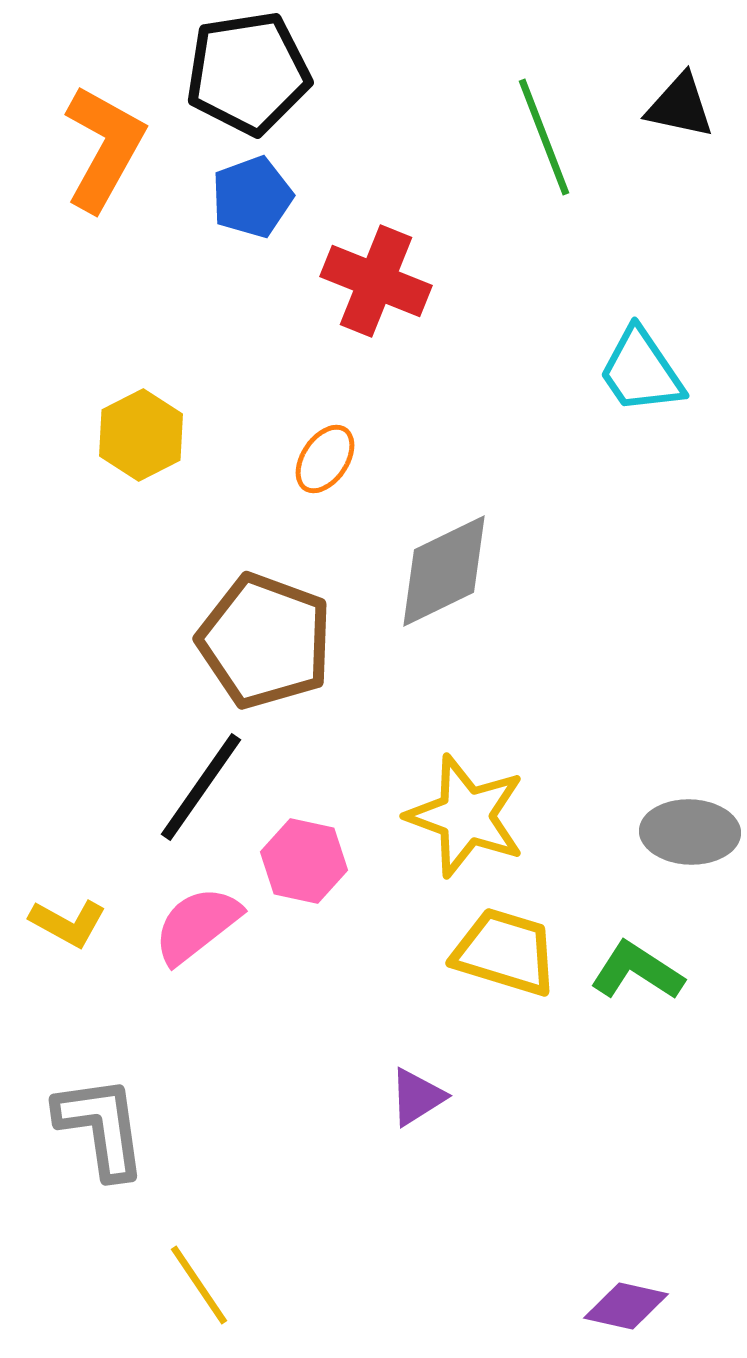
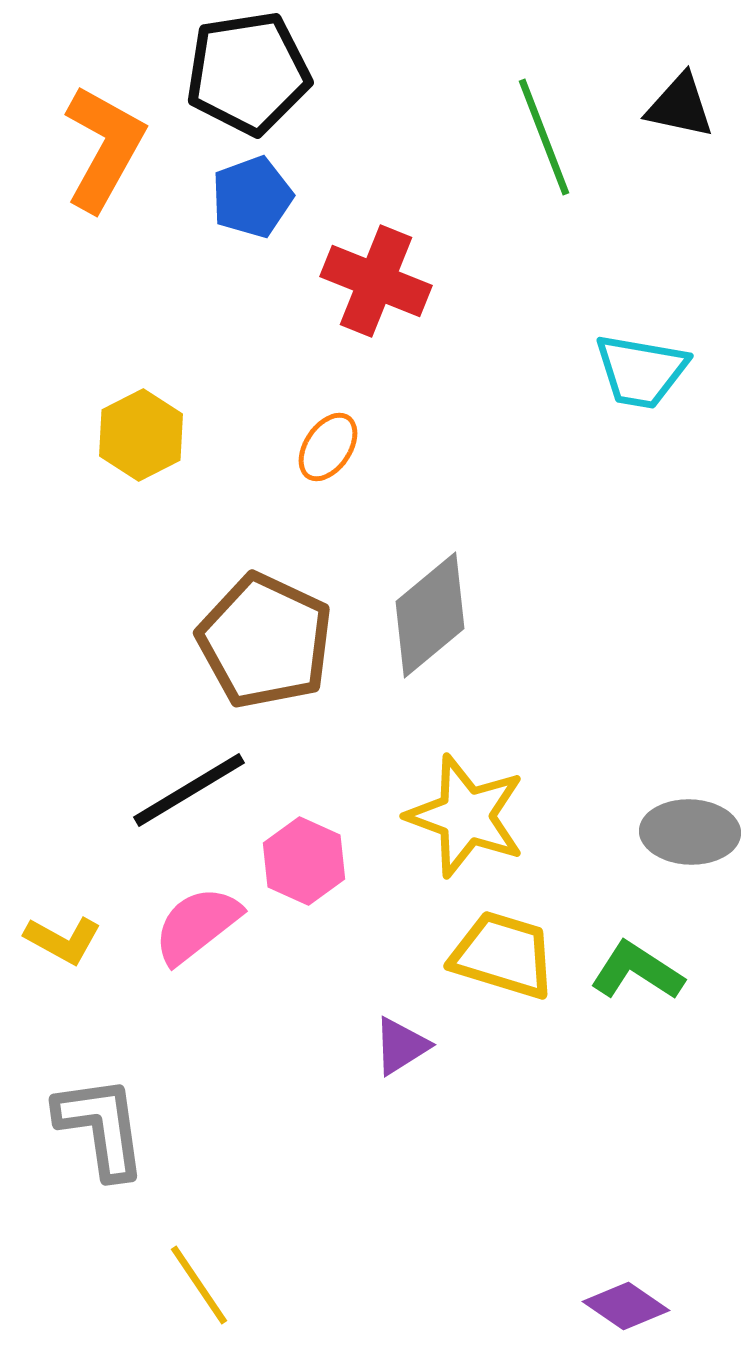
cyan trapezoid: rotated 46 degrees counterclockwise
orange ellipse: moved 3 px right, 12 px up
gray diamond: moved 14 px left, 44 px down; rotated 14 degrees counterclockwise
brown pentagon: rotated 5 degrees clockwise
black line: moved 12 px left, 3 px down; rotated 24 degrees clockwise
pink hexagon: rotated 12 degrees clockwise
yellow L-shape: moved 5 px left, 17 px down
yellow trapezoid: moved 2 px left, 3 px down
purple triangle: moved 16 px left, 51 px up
purple diamond: rotated 22 degrees clockwise
